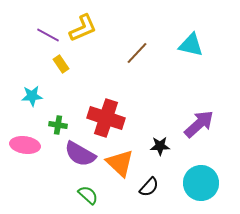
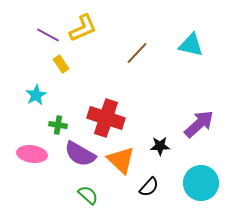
cyan star: moved 4 px right, 1 px up; rotated 25 degrees counterclockwise
pink ellipse: moved 7 px right, 9 px down
orange triangle: moved 1 px right, 3 px up
